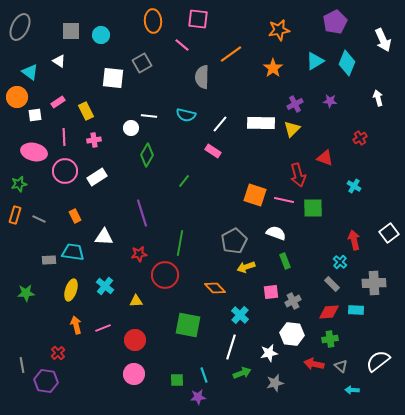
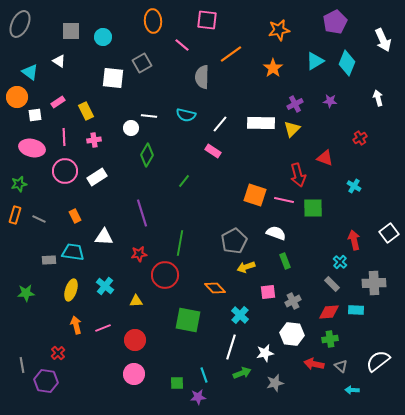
pink square at (198, 19): moved 9 px right, 1 px down
gray ellipse at (20, 27): moved 3 px up
cyan circle at (101, 35): moved 2 px right, 2 px down
pink ellipse at (34, 152): moved 2 px left, 4 px up
pink square at (271, 292): moved 3 px left
green square at (188, 325): moved 5 px up
white star at (269, 353): moved 4 px left
green square at (177, 380): moved 3 px down
